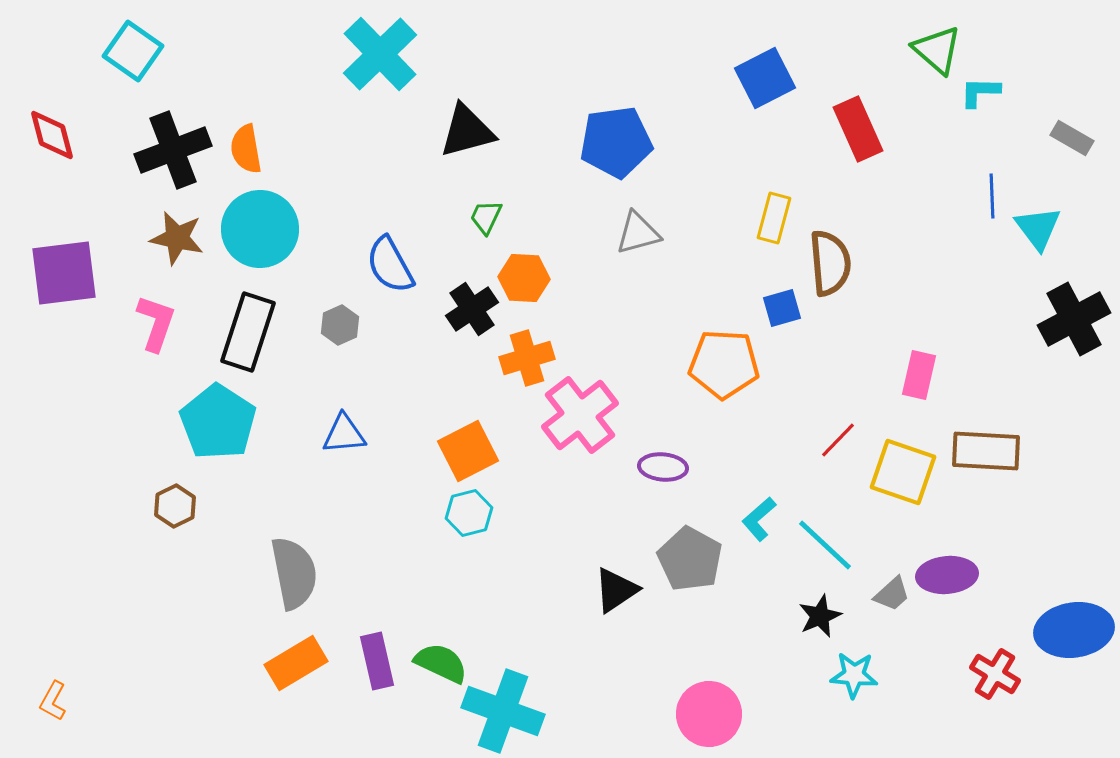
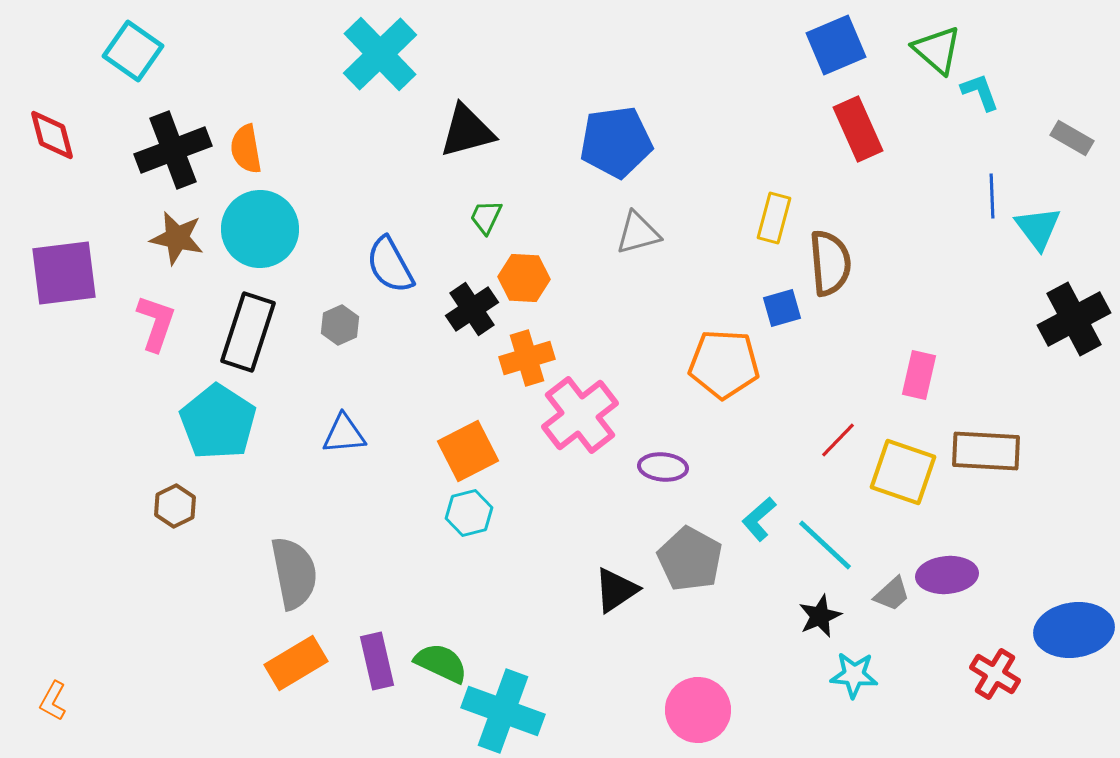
blue square at (765, 78): moved 71 px right, 33 px up; rotated 4 degrees clockwise
cyan L-shape at (980, 92): rotated 69 degrees clockwise
pink circle at (709, 714): moved 11 px left, 4 px up
